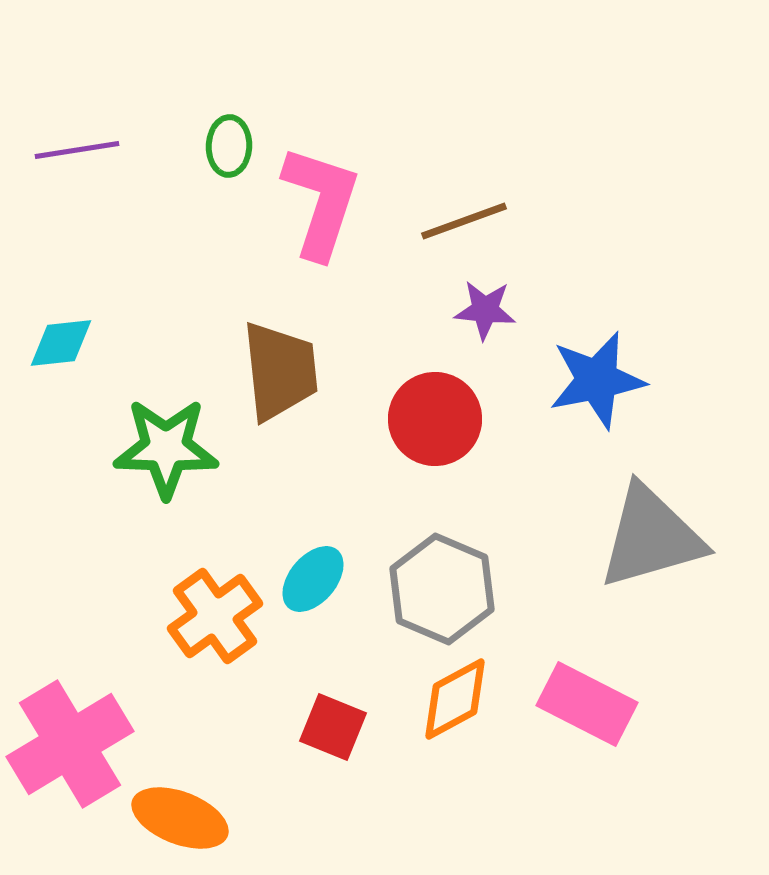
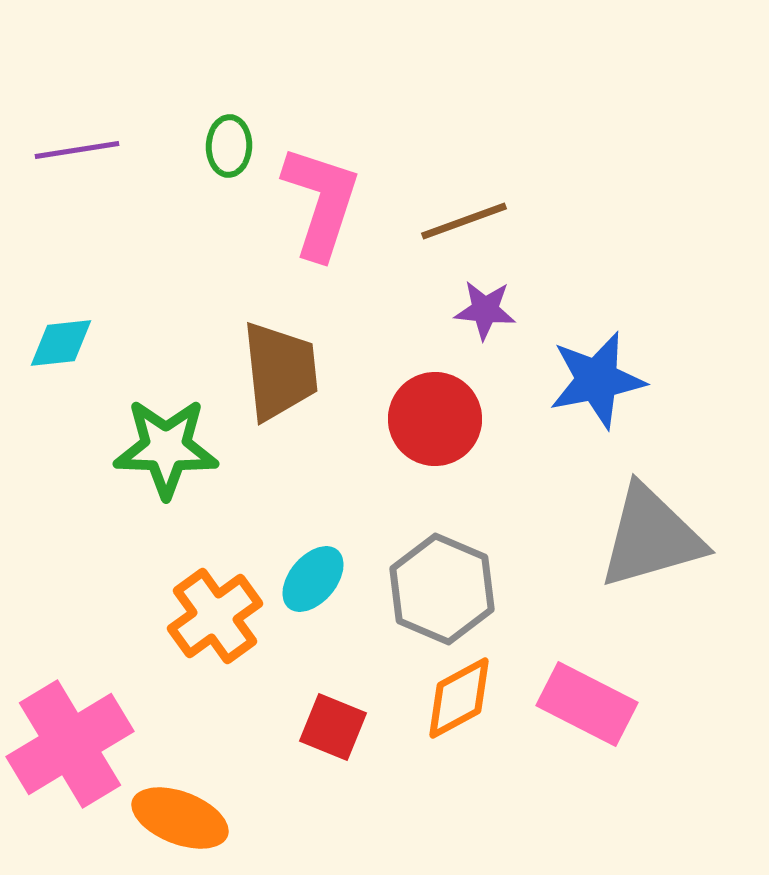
orange diamond: moved 4 px right, 1 px up
